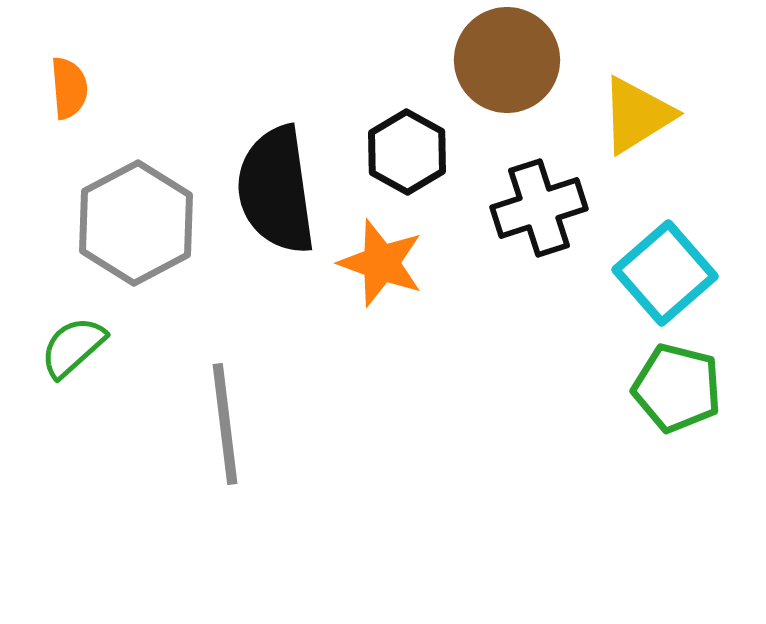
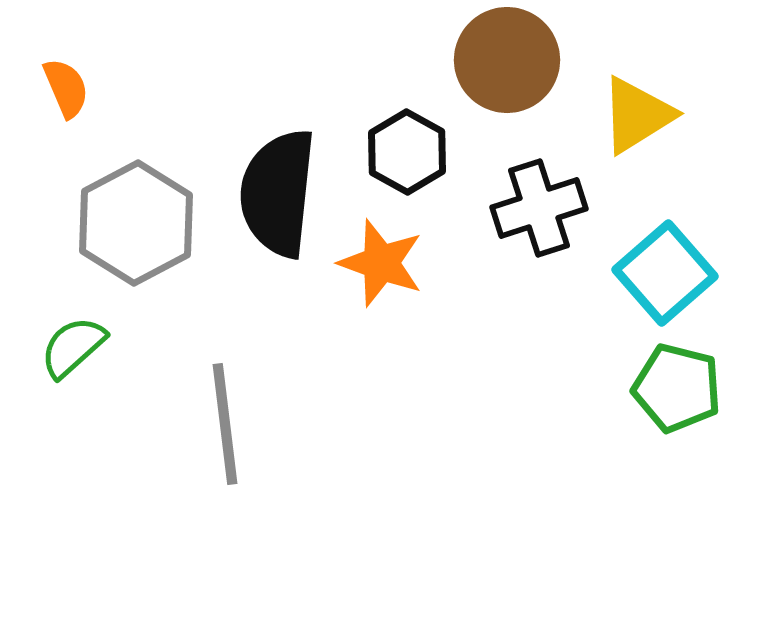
orange semicircle: moved 3 px left; rotated 18 degrees counterclockwise
black semicircle: moved 2 px right, 3 px down; rotated 14 degrees clockwise
